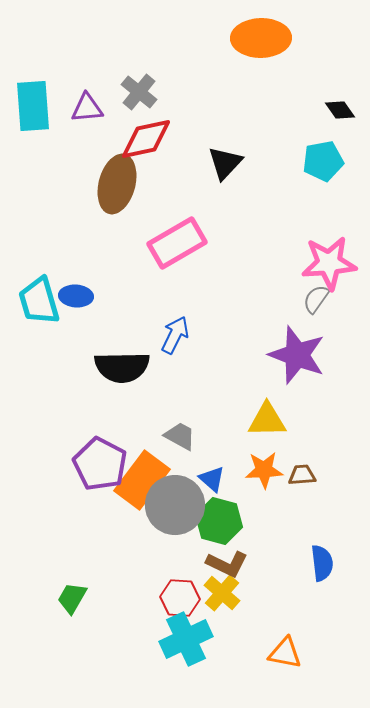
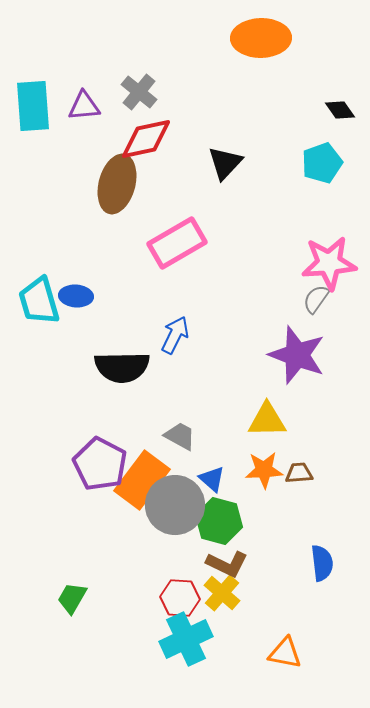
purple triangle: moved 3 px left, 2 px up
cyan pentagon: moved 1 px left, 2 px down; rotated 9 degrees counterclockwise
brown trapezoid: moved 3 px left, 2 px up
